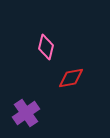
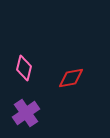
pink diamond: moved 22 px left, 21 px down
